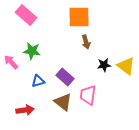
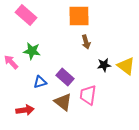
orange square: moved 1 px up
blue triangle: moved 2 px right, 1 px down
